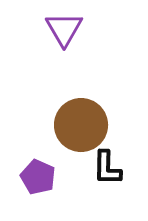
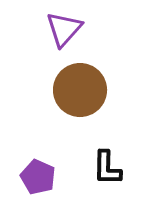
purple triangle: rotated 12 degrees clockwise
brown circle: moved 1 px left, 35 px up
